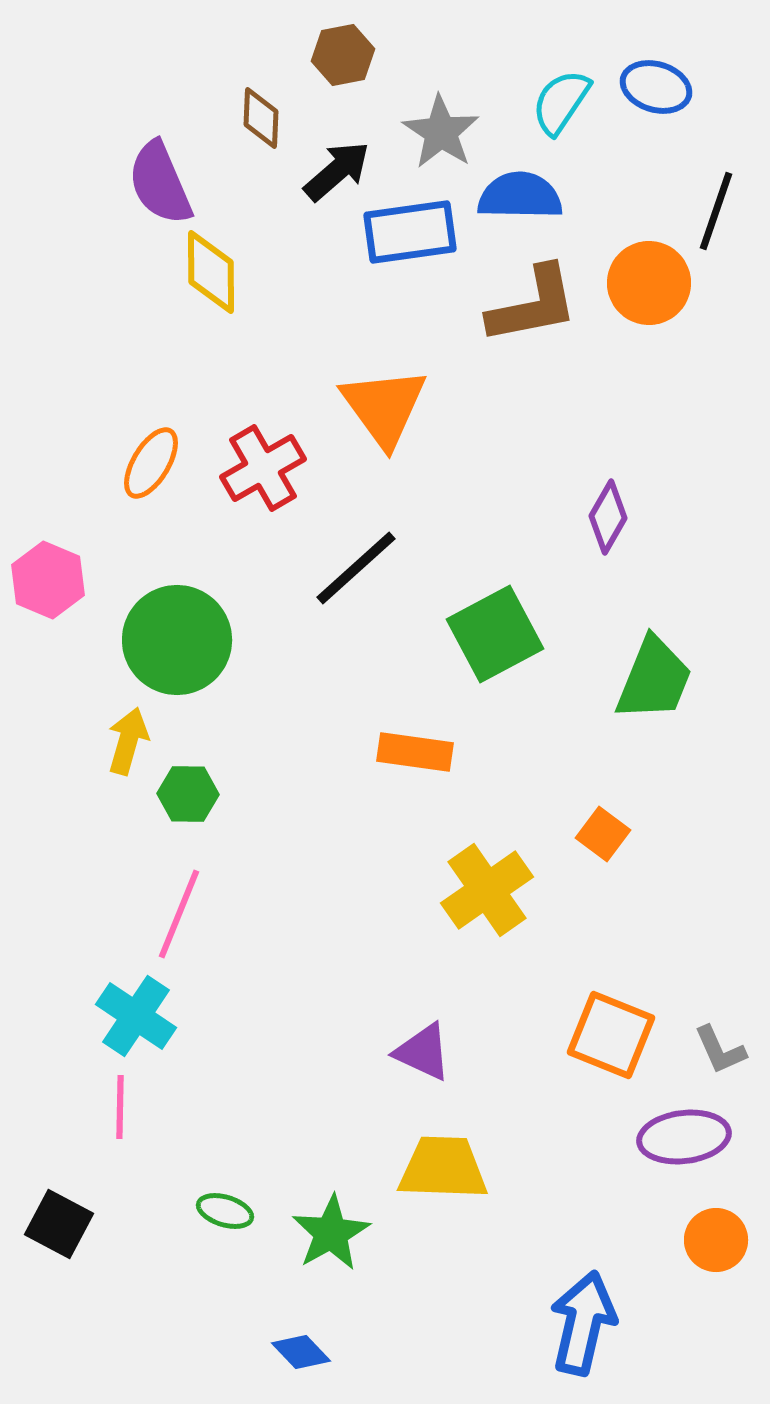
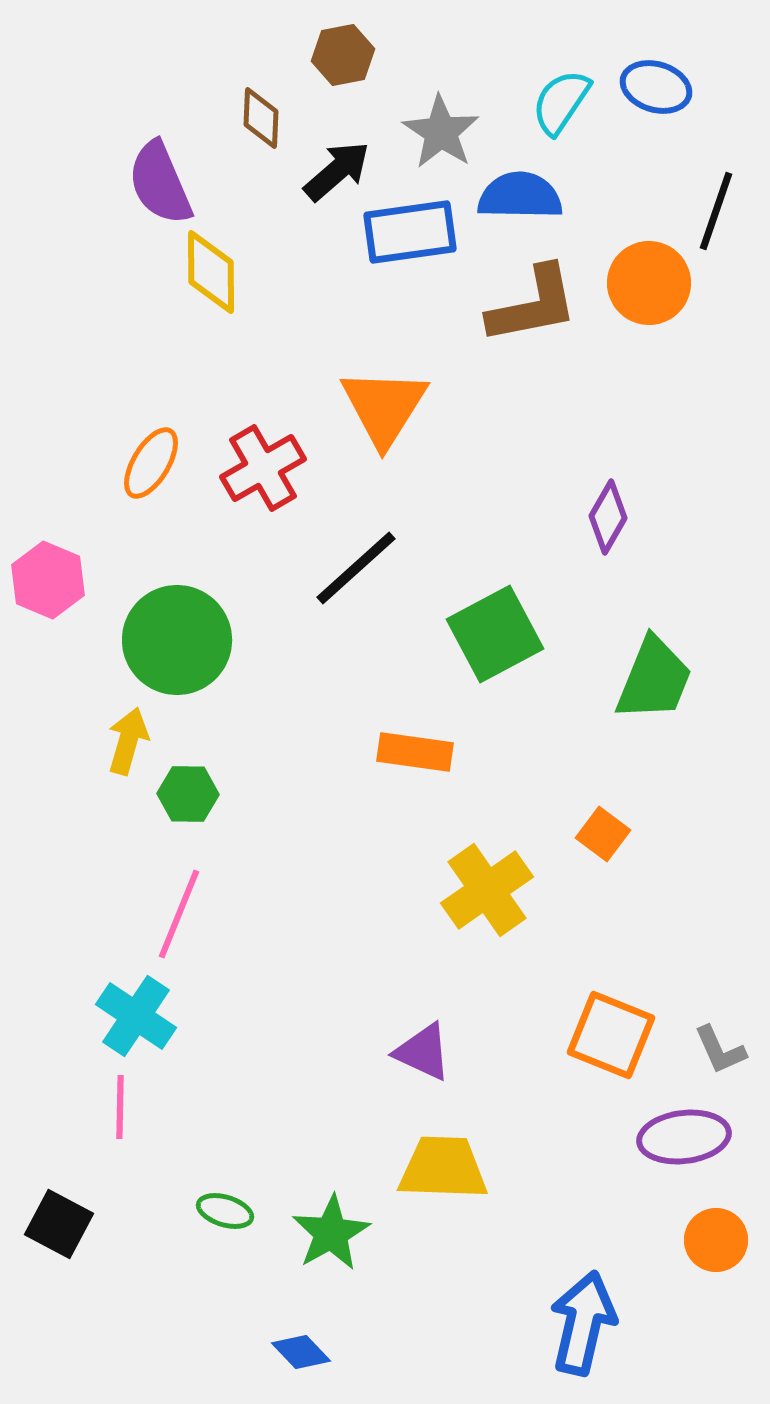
orange triangle at (384, 407): rotated 8 degrees clockwise
